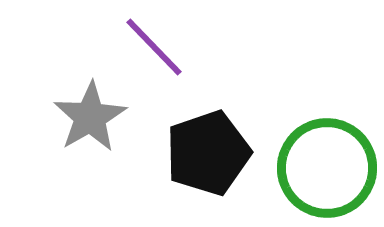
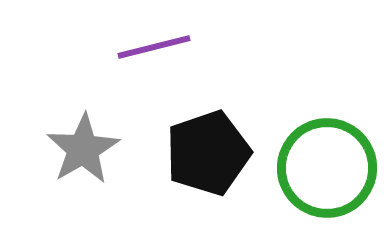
purple line: rotated 60 degrees counterclockwise
gray star: moved 7 px left, 32 px down
